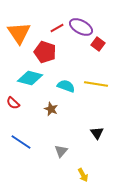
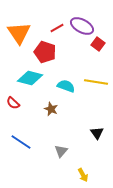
purple ellipse: moved 1 px right, 1 px up
yellow line: moved 2 px up
